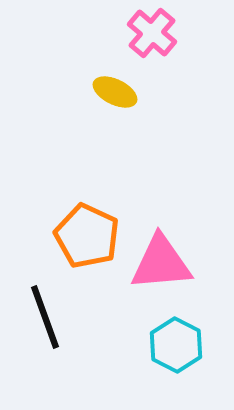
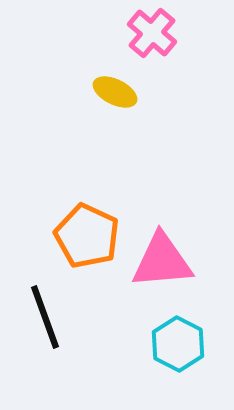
pink triangle: moved 1 px right, 2 px up
cyan hexagon: moved 2 px right, 1 px up
